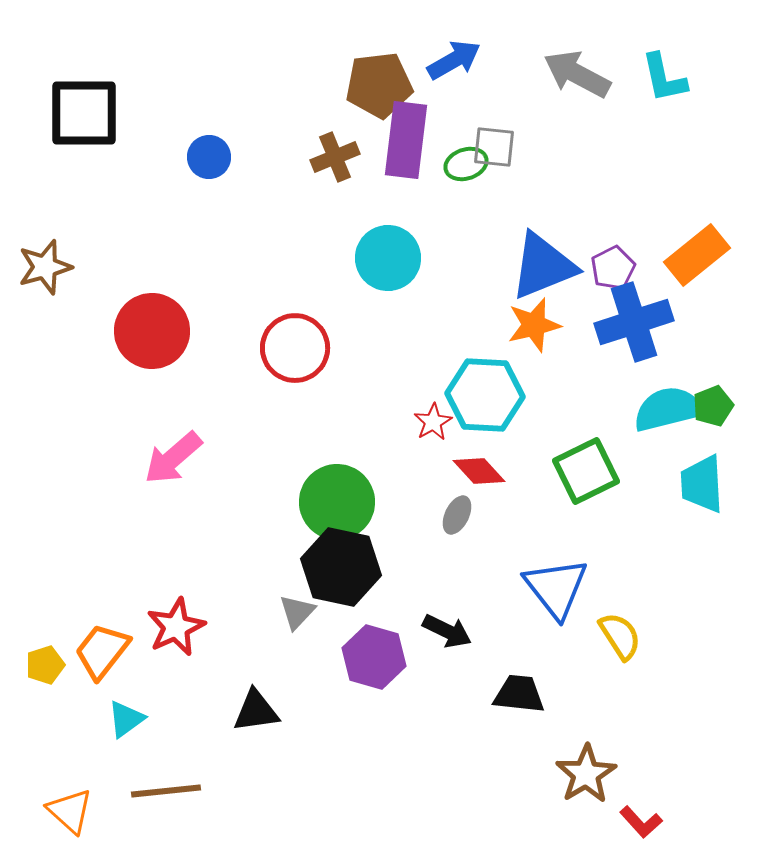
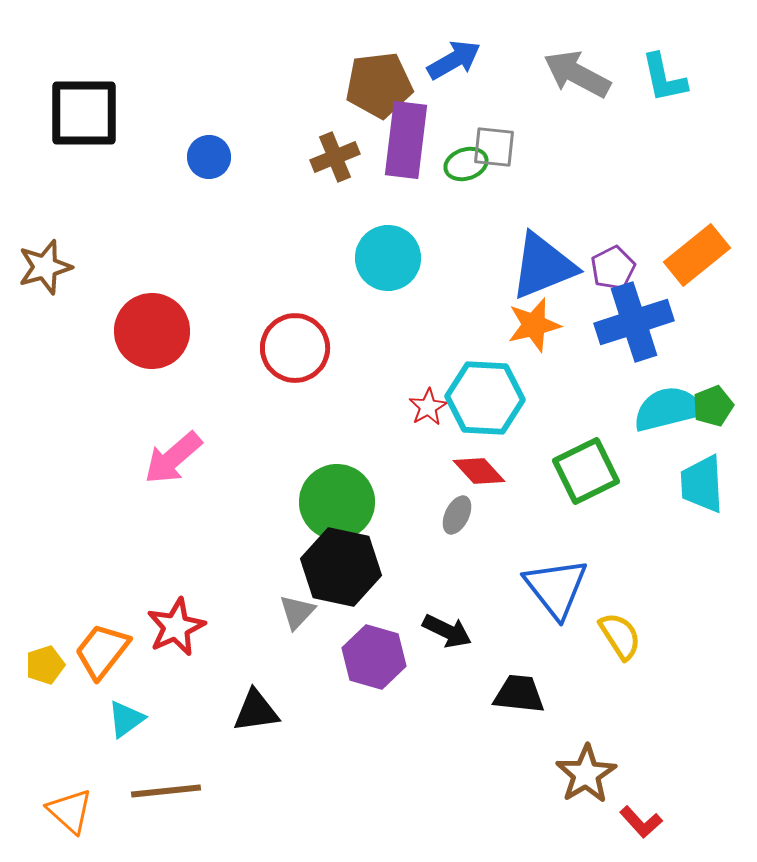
cyan hexagon at (485, 395): moved 3 px down
red star at (433, 422): moved 5 px left, 15 px up
